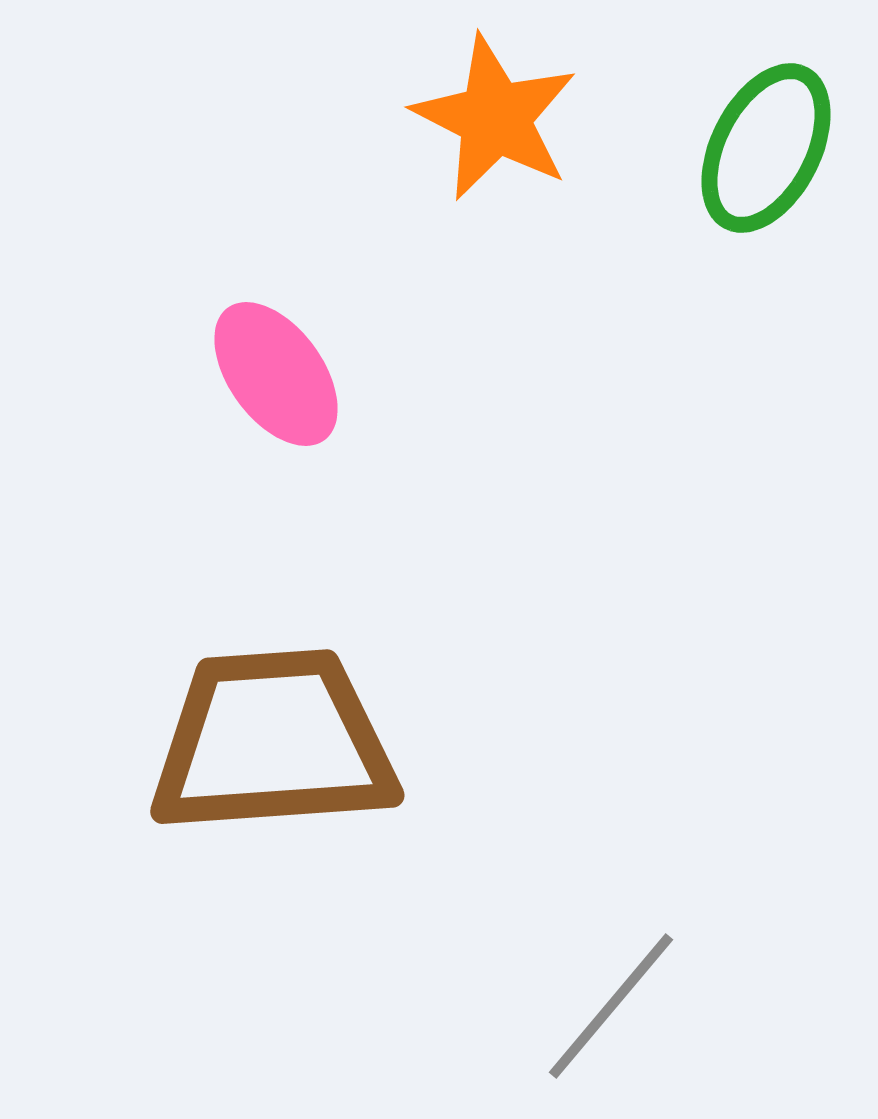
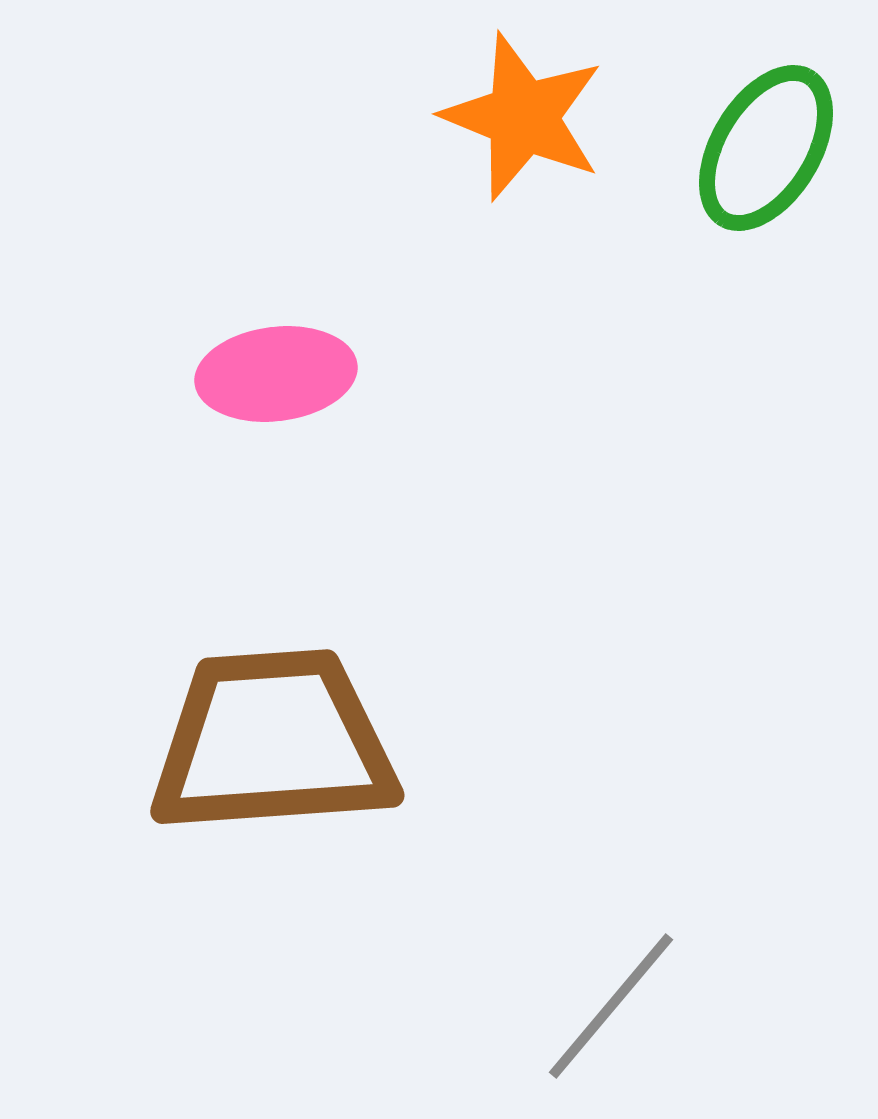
orange star: moved 28 px right, 1 px up; rotated 5 degrees counterclockwise
green ellipse: rotated 4 degrees clockwise
pink ellipse: rotated 61 degrees counterclockwise
